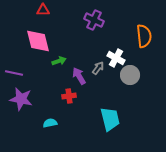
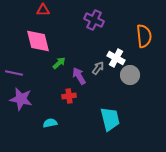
green arrow: moved 2 px down; rotated 24 degrees counterclockwise
